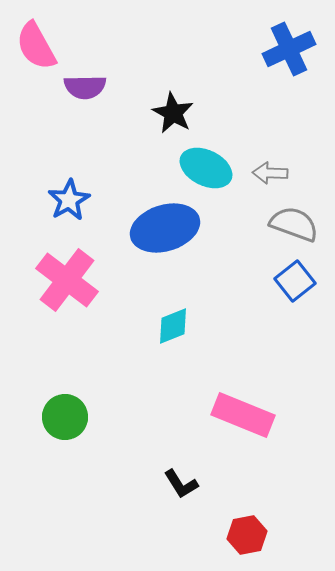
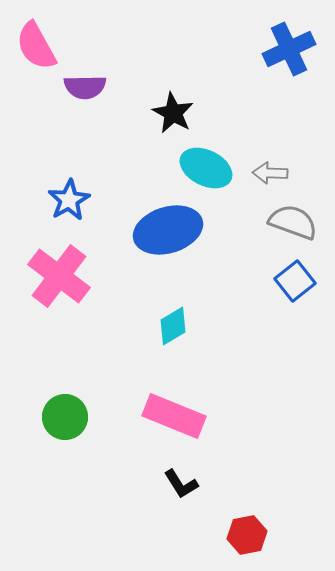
gray semicircle: moved 1 px left, 2 px up
blue ellipse: moved 3 px right, 2 px down
pink cross: moved 8 px left, 4 px up
cyan diamond: rotated 9 degrees counterclockwise
pink rectangle: moved 69 px left, 1 px down
